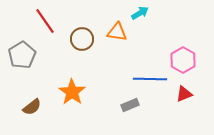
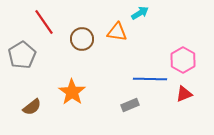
red line: moved 1 px left, 1 px down
